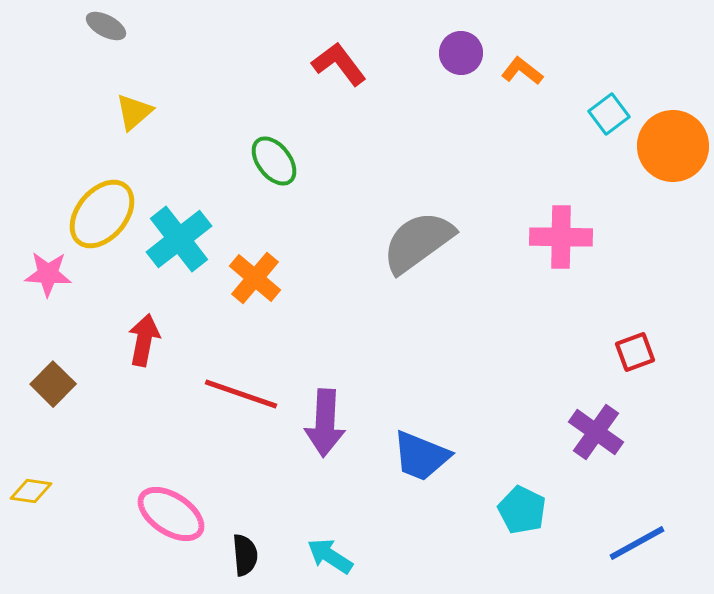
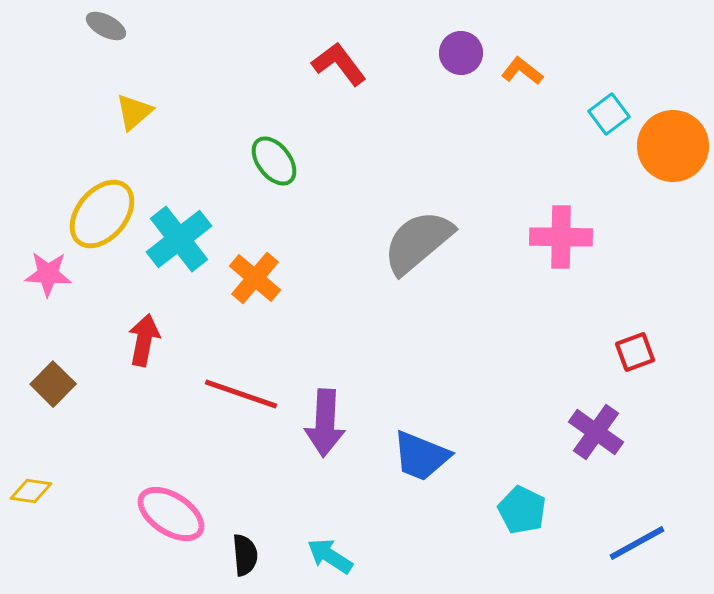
gray semicircle: rotated 4 degrees counterclockwise
